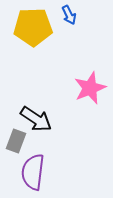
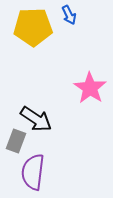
pink star: rotated 16 degrees counterclockwise
